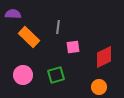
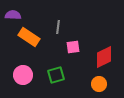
purple semicircle: moved 1 px down
orange rectangle: rotated 10 degrees counterclockwise
orange circle: moved 3 px up
